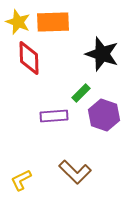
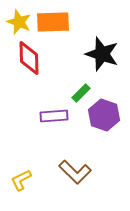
yellow star: moved 1 px right
